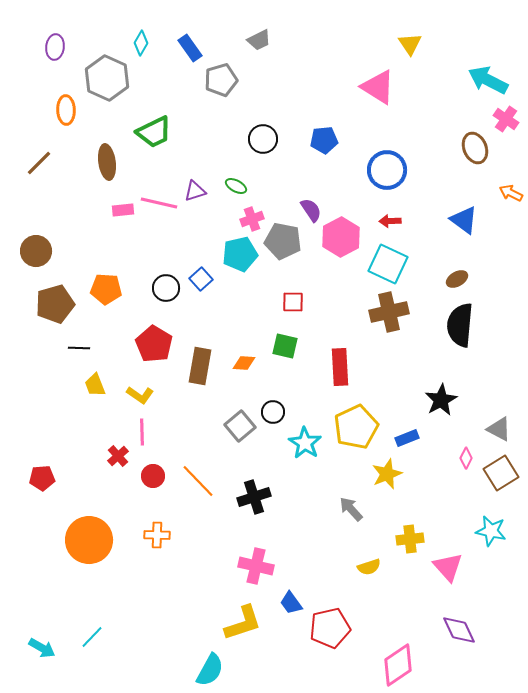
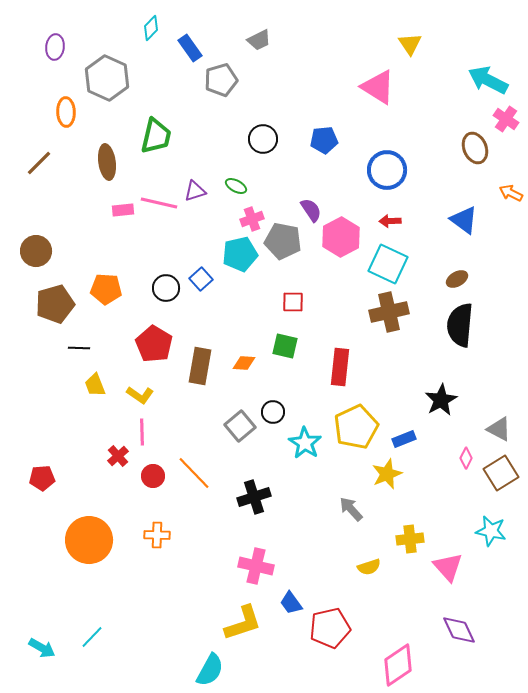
cyan diamond at (141, 43): moved 10 px right, 15 px up; rotated 15 degrees clockwise
orange ellipse at (66, 110): moved 2 px down
green trapezoid at (154, 132): moved 2 px right, 4 px down; rotated 51 degrees counterclockwise
red rectangle at (340, 367): rotated 9 degrees clockwise
blue rectangle at (407, 438): moved 3 px left, 1 px down
orange line at (198, 481): moved 4 px left, 8 px up
